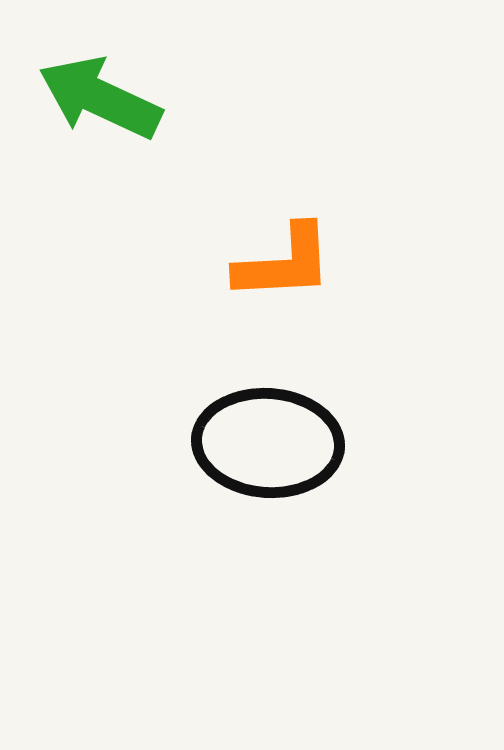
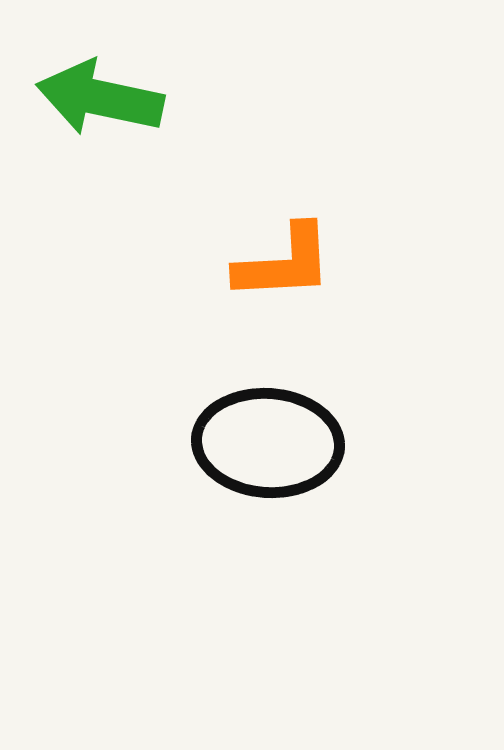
green arrow: rotated 13 degrees counterclockwise
